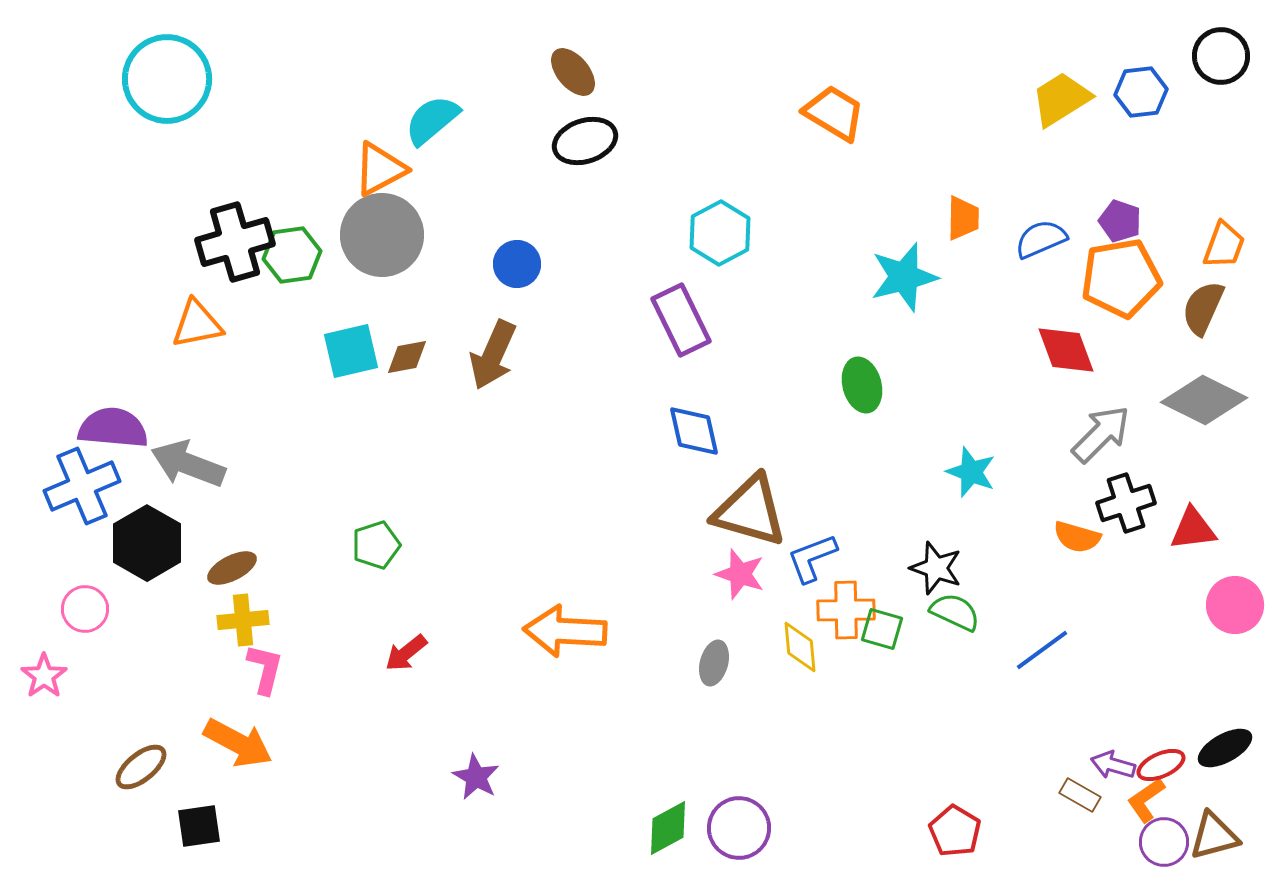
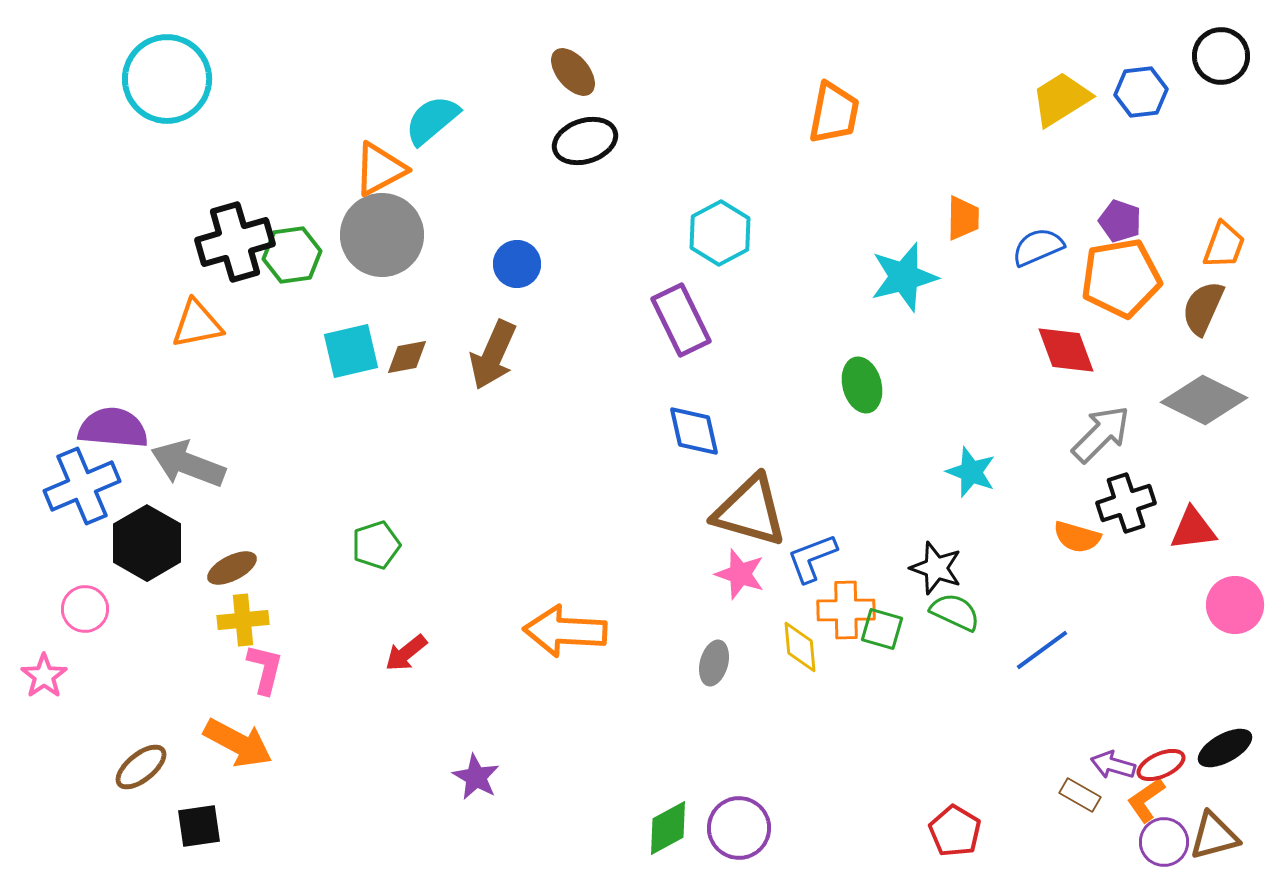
orange trapezoid at (834, 113): rotated 70 degrees clockwise
blue semicircle at (1041, 239): moved 3 px left, 8 px down
